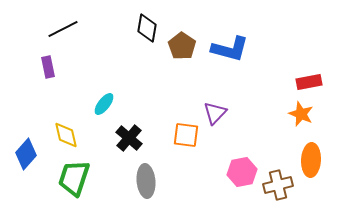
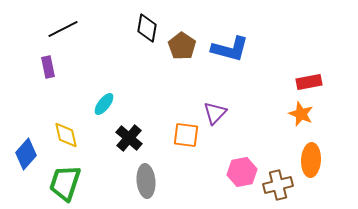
green trapezoid: moved 9 px left, 5 px down
